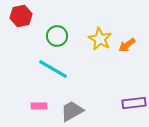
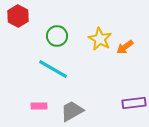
red hexagon: moved 3 px left; rotated 20 degrees counterclockwise
orange arrow: moved 2 px left, 2 px down
